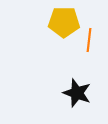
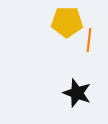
yellow pentagon: moved 3 px right
